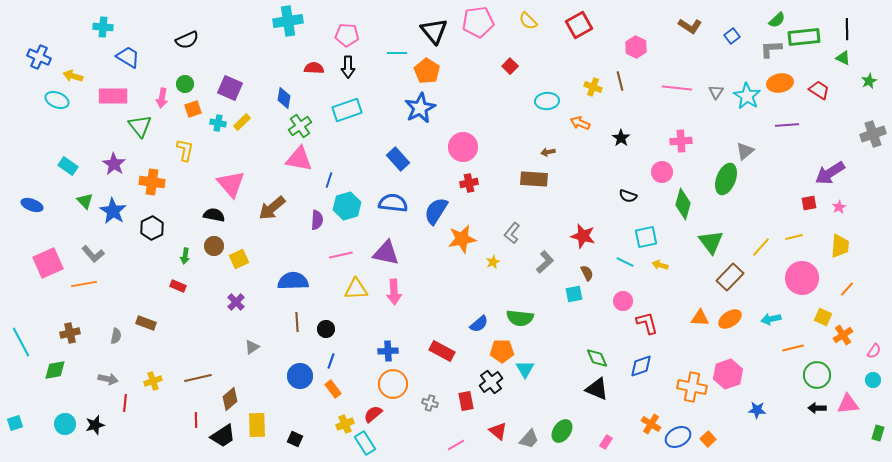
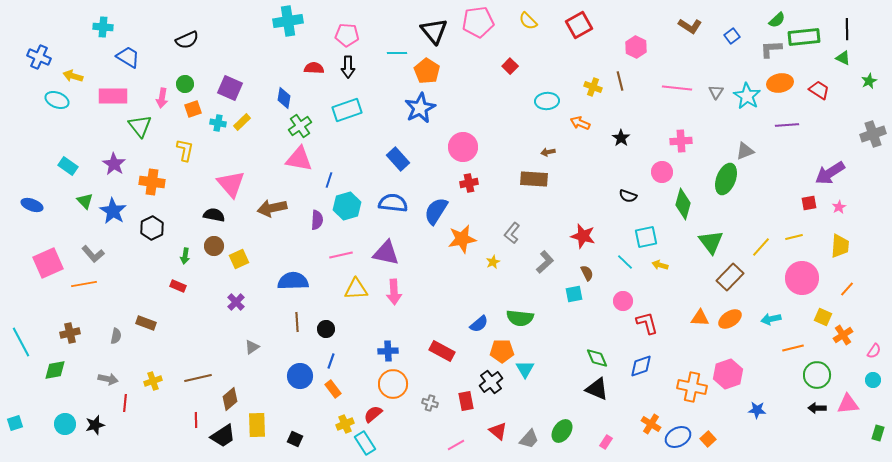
gray triangle at (745, 151): rotated 18 degrees clockwise
brown arrow at (272, 208): rotated 28 degrees clockwise
cyan line at (625, 262): rotated 18 degrees clockwise
